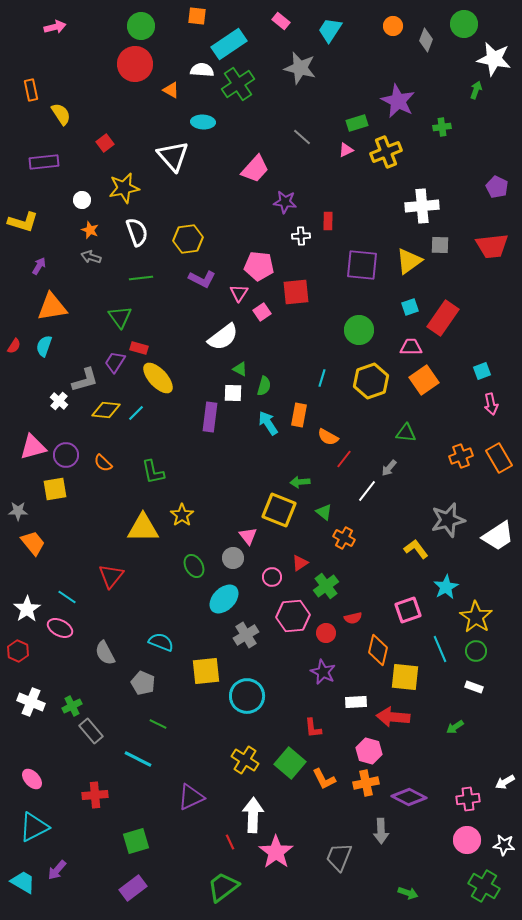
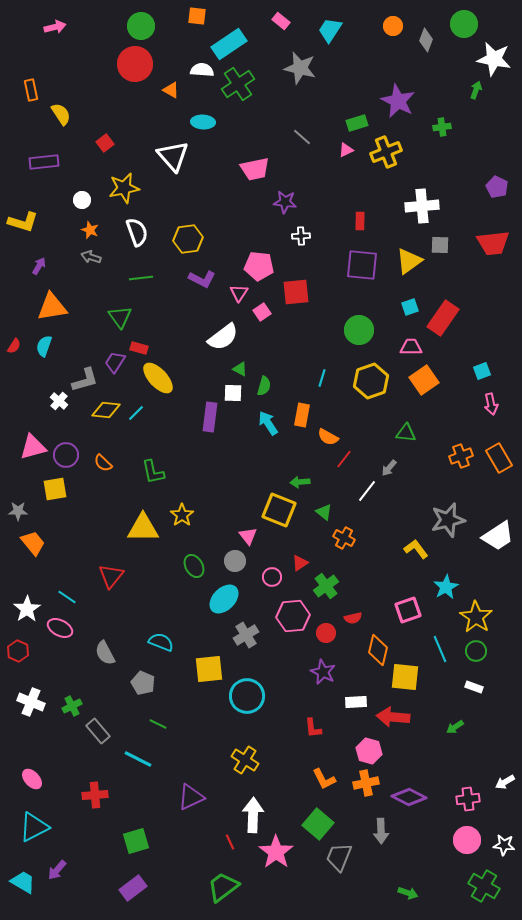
pink trapezoid at (255, 169): rotated 36 degrees clockwise
red rectangle at (328, 221): moved 32 px right
red trapezoid at (492, 246): moved 1 px right, 3 px up
orange rectangle at (299, 415): moved 3 px right
gray circle at (233, 558): moved 2 px right, 3 px down
yellow square at (206, 671): moved 3 px right, 2 px up
gray rectangle at (91, 731): moved 7 px right
green square at (290, 763): moved 28 px right, 61 px down
